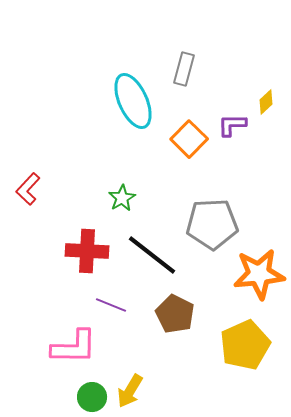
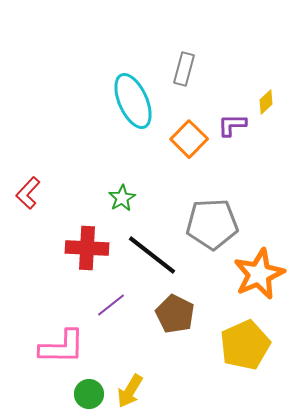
red L-shape: moved 4 px down
red cross: moved 3 px up
orange star: rotated 18 degrees counterclockwise
purple line: rotated 60 degrees counterclockwise
pink L-shape: moved 12 px left
green circle: moved 3 px left, 3 px up
